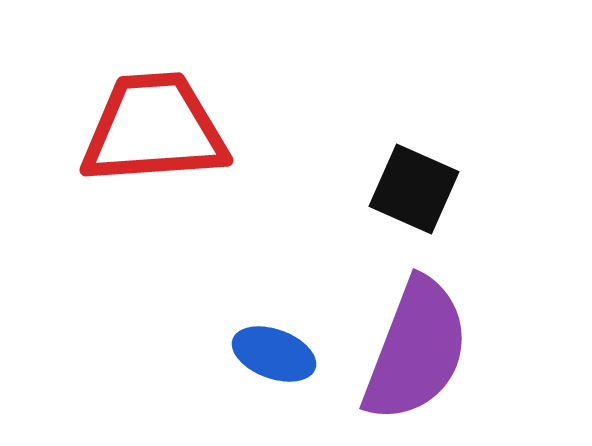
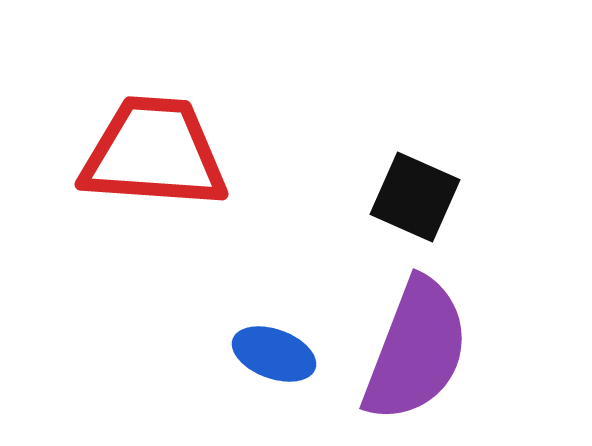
red trapezoid: moved 24 px down; rotated 8 degrees clockwise
black square: moved 1 px right, 8 px down
